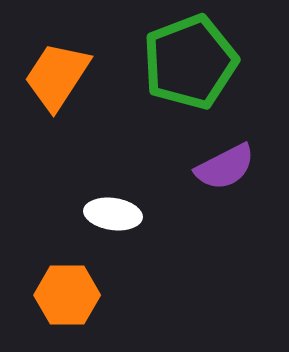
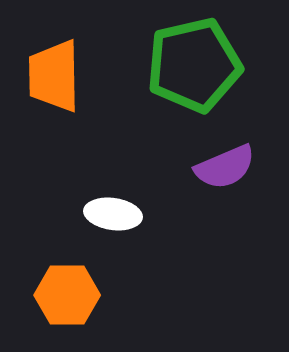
green pentagon: moved 4 px right, 3 px down; rotated 8 degrees clockwise
orange trapezoid: moved 3 px left; rotated 34 degrees counterclockwise
purple semicircle: rotated 4 degrees clockwise
